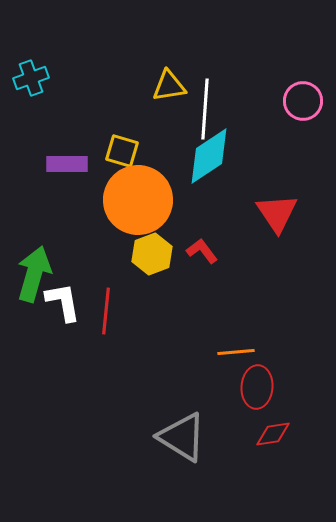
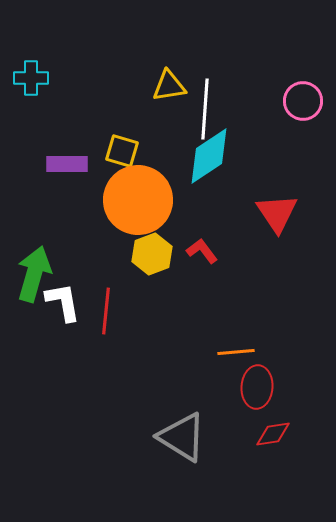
cyan cross: rotated 20 degrees clockwise
